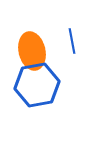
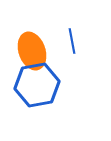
orange ellipse: rotated 6 degrees counterclockwise
